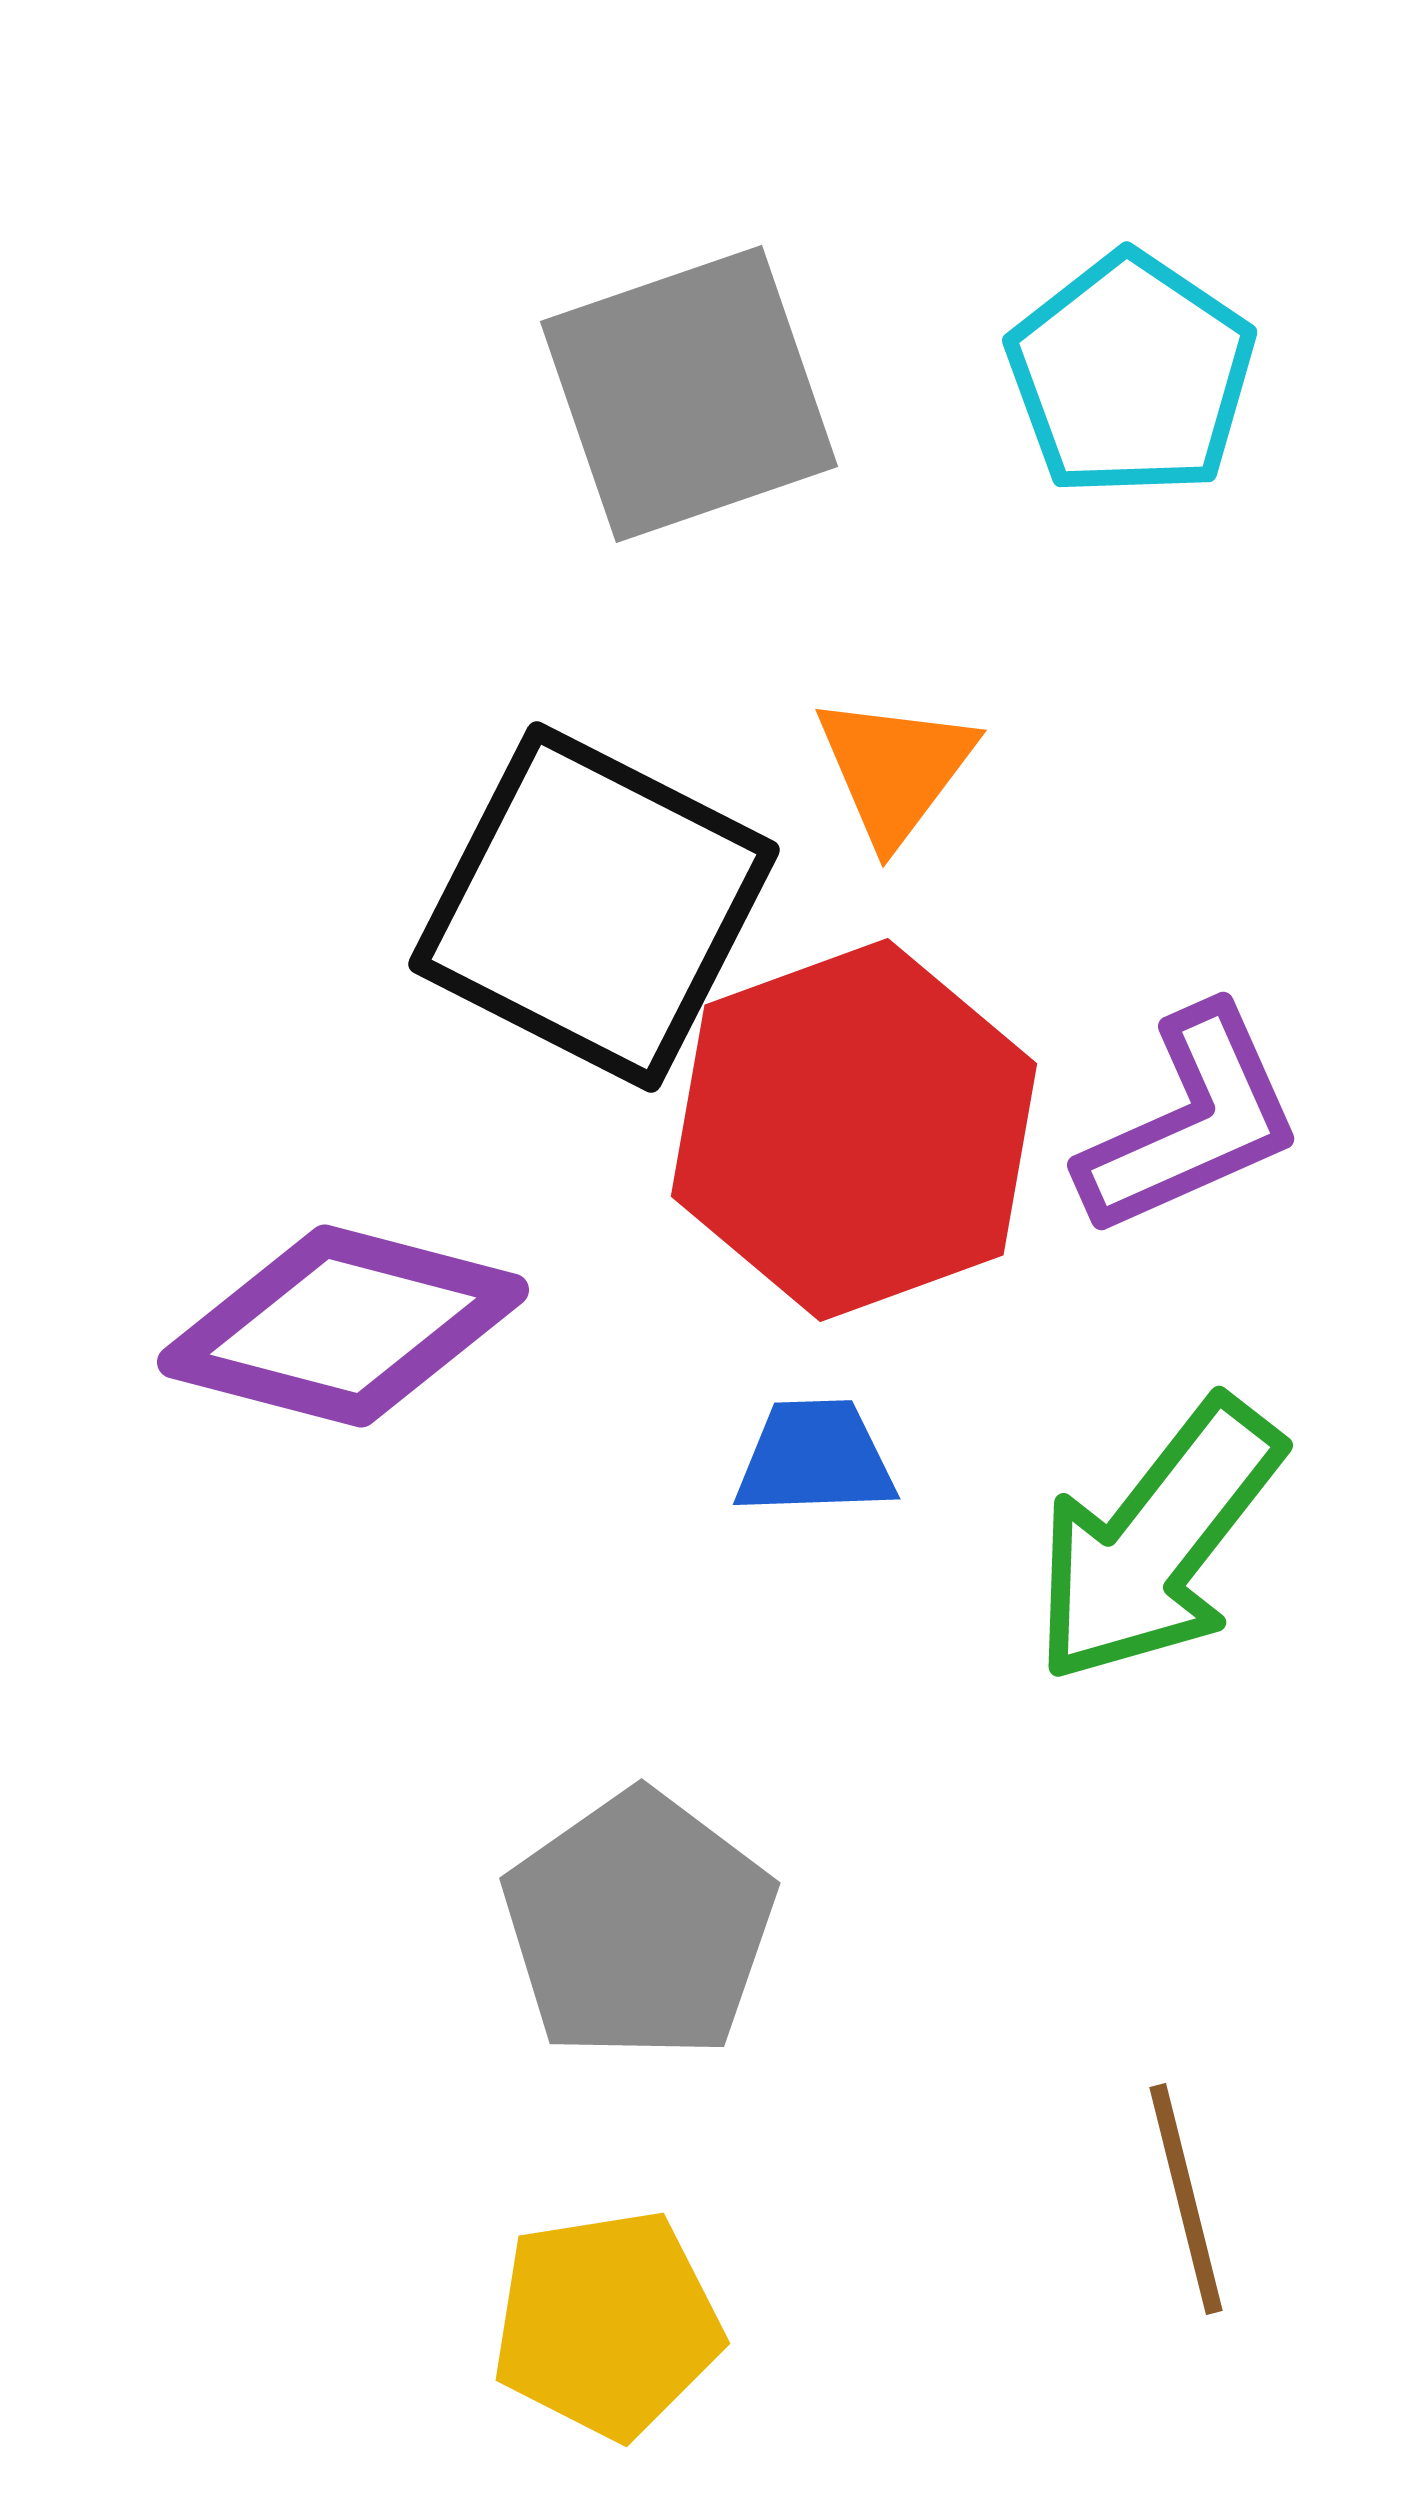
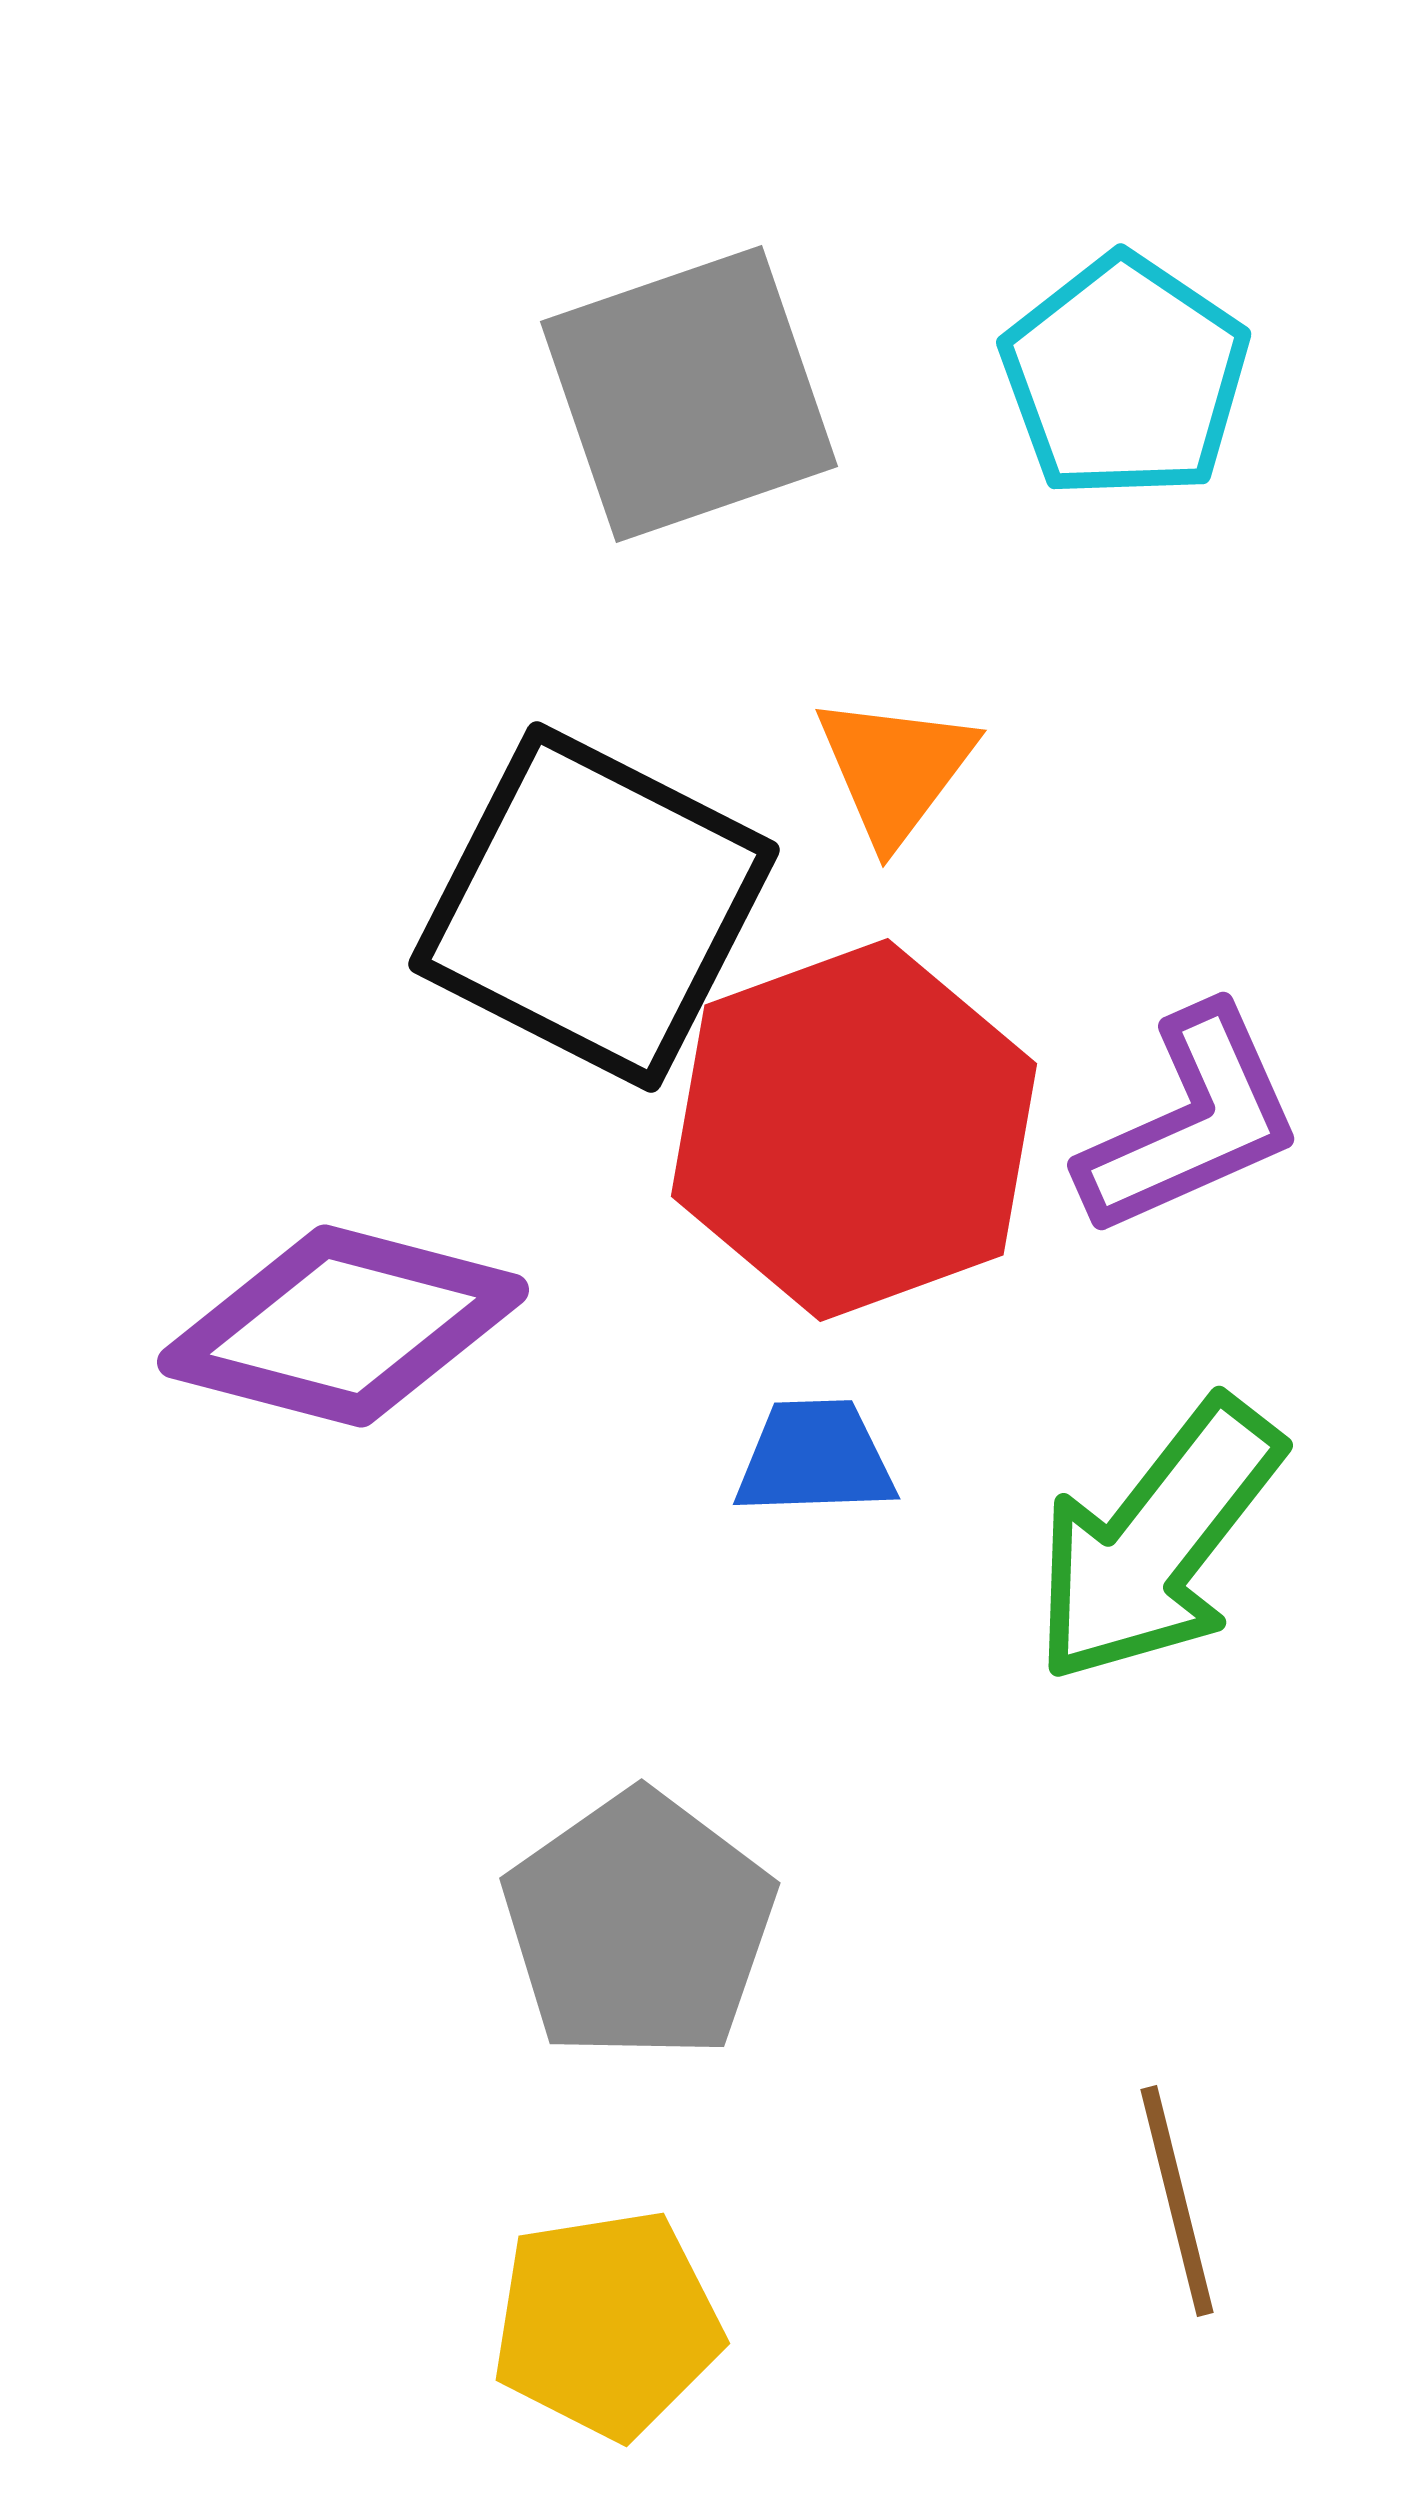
cyan pentagon: moved 6 px left, 2 px down
brown line: moved 9 px left, 2 px down
